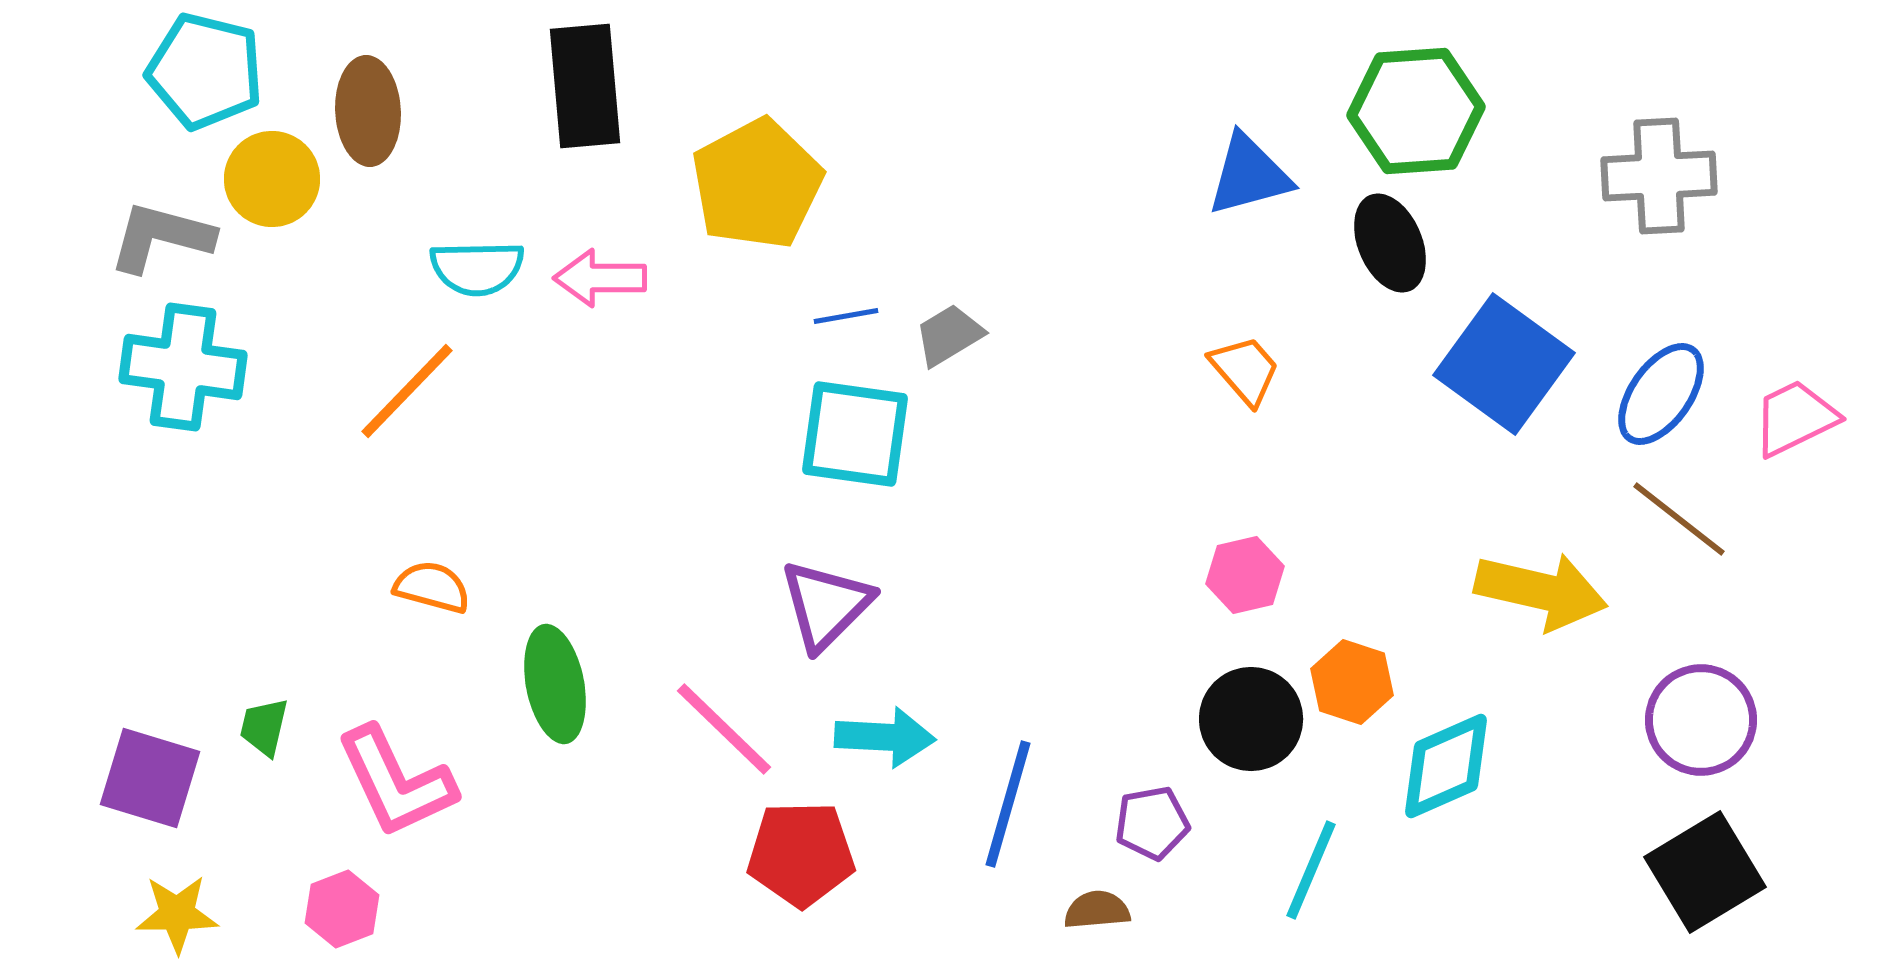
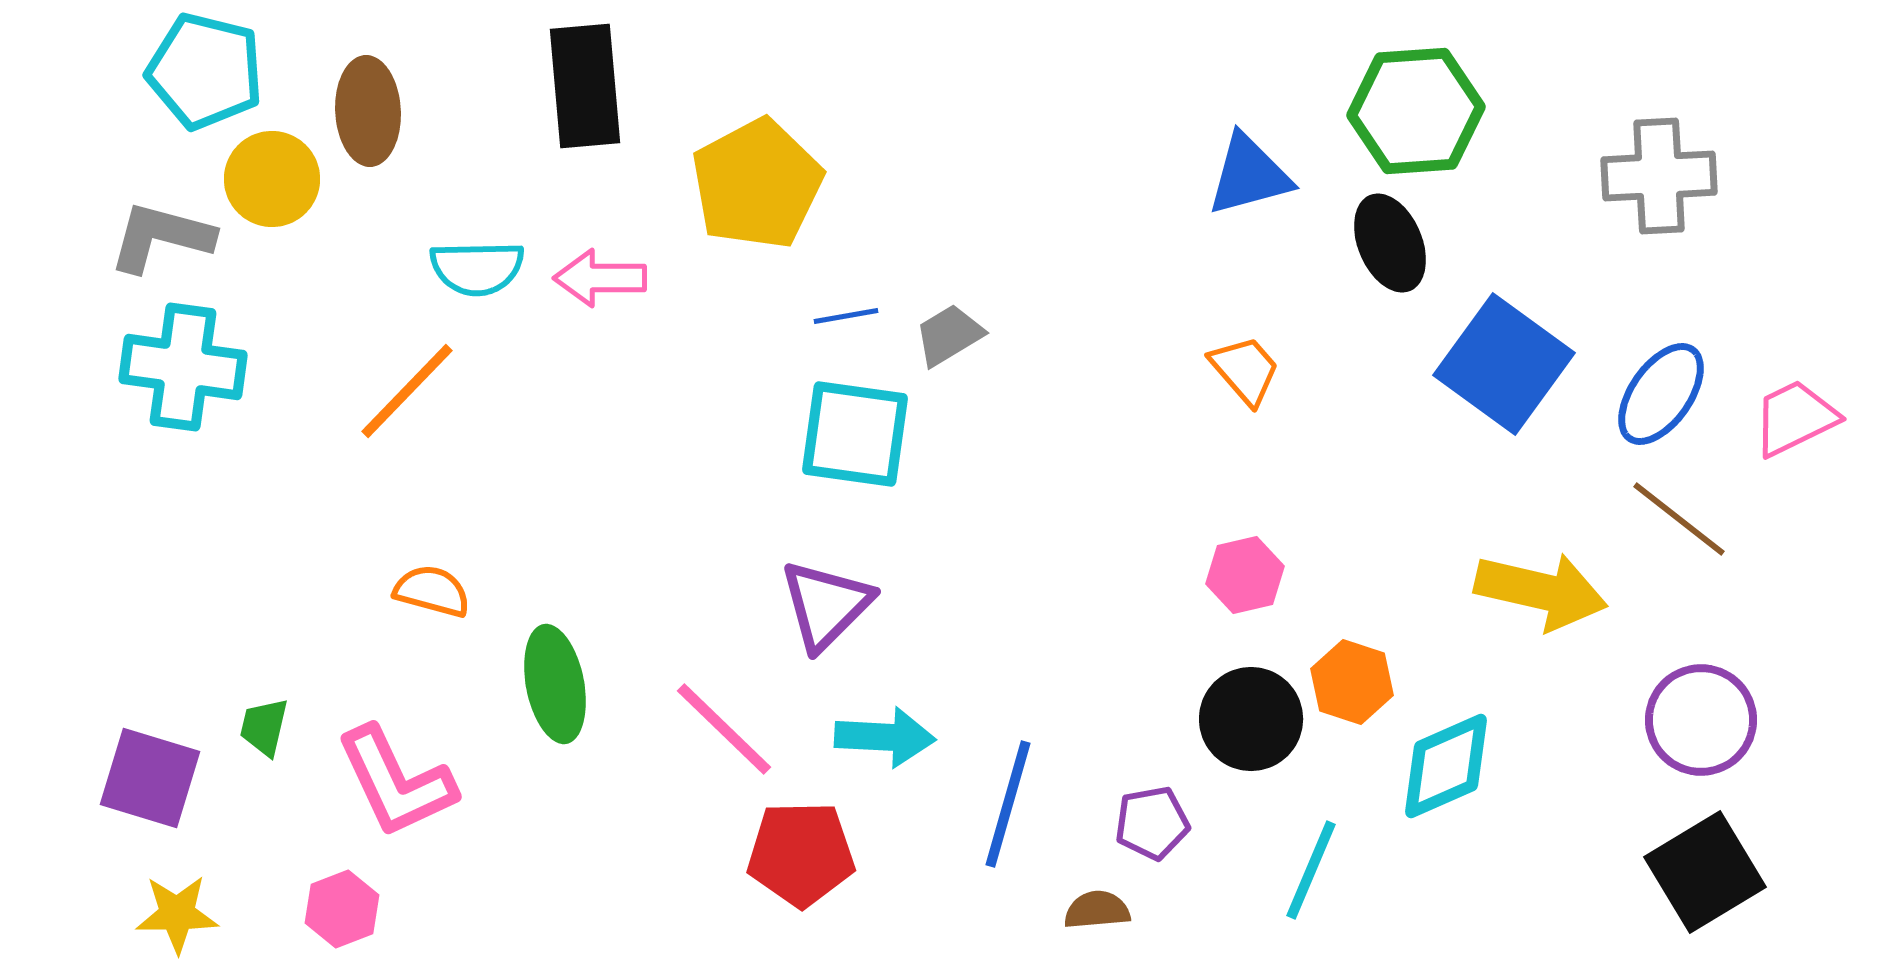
orange semicircle at (432, 587): moved 4 px down
